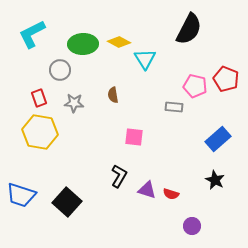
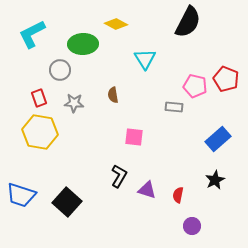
black semicircle: moved 1 px left, 7 px up
yellow diamond: moved 3 px left, 18 px up
black star: rotated 18 degrees clockwise
red semicircle: moved 7 px right, 1 px down; rotated 84 degrees clockwise
